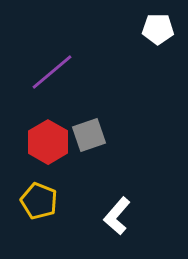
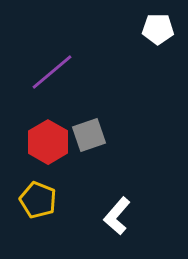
yellow pentagon: moved 1 px left, 1 px up
